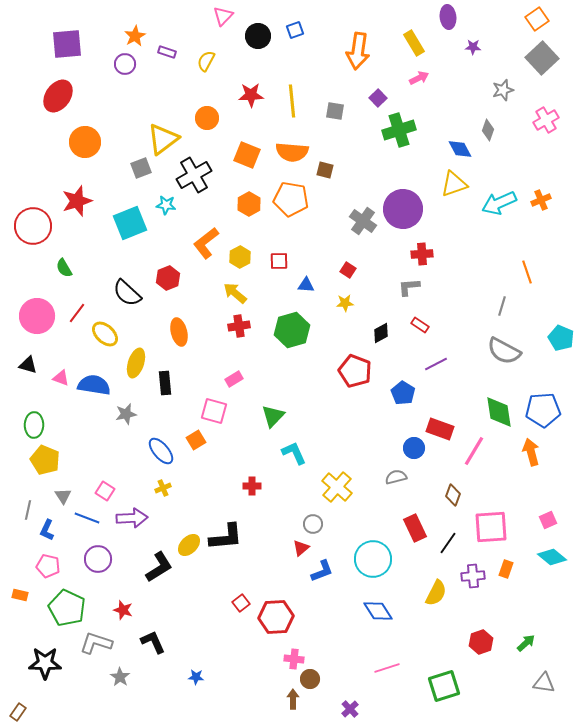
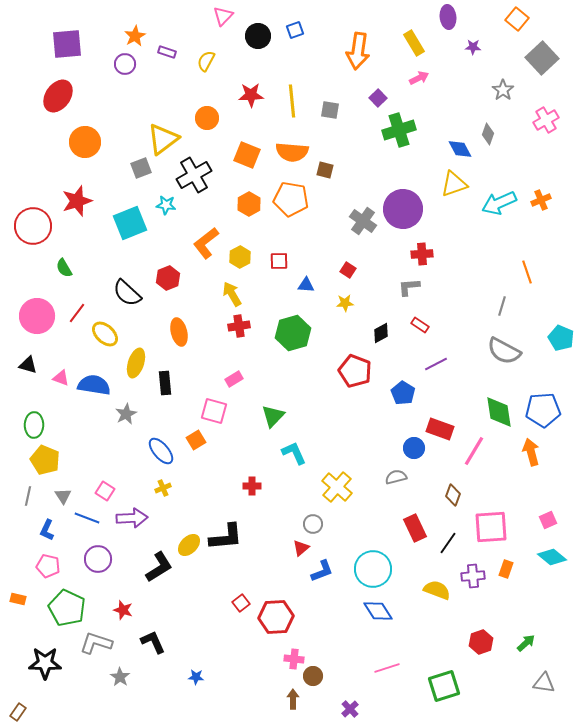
orange square at (537, 19): moved 20 px left; rotated 15 degrees counterclockwise
gray star at (503, 90): rotated 20 degrees counterclockwise
gray square at (335, 111): moved 5 px left, 1 px up
gray diamond at (488, 130): moved 4 px down
yellow arrow at (235, 293): moved 3 px left, 1 px down; rotated 20 degrees clockwise
green hexagon at (292, 330): moved 1 px right, 3 px down
gray star at (126, 414): rotated 15 degrees counterclockwise
gray line at (28, 510): moved 14 px up
cyan circle at (373, 559): moved 10 px down
yellow semicircle at (436, 593): moved 1 px right, 3 px up; rotated 96 degrees counterclockwise
orange rectangle at (20, 595): moved 2 px left, 4 px down
brown circle at (310, 679): moved 3 px right, 3 px up
